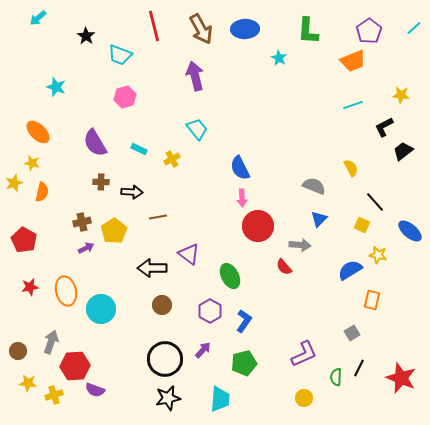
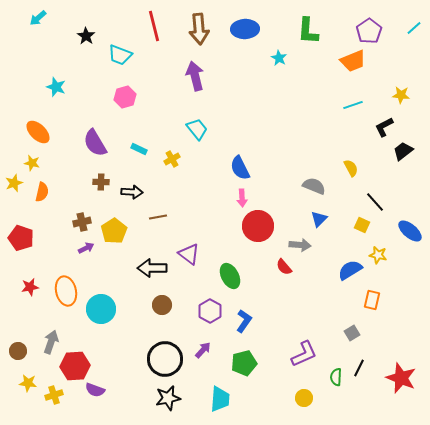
brown arrow at (201, 29): moved 2 px left; rotated 24 degrees clockwise
red pentagon at (24, 240): moved 3 px left, 2 px up; rotated 10 degrees counterclockwise
